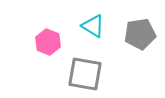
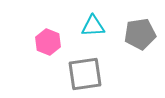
cyan triangle: rotated 35 degrees counterclockwise
gray square: rotated 18 degrees counterclockwise
